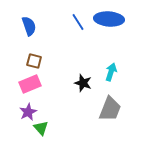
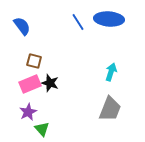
blue semicircle: moved 7 px left; rotated 18 degrees counterclockwise
black star: moved 33 px left
green triangle: moved 1 px right, 1 px down
